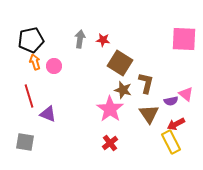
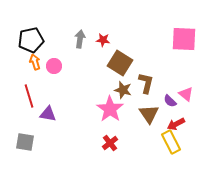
purple semicircle: moved 1 px left; rotated 56 degrees clockwise
purple triangle: rotated 12 degrees counterclockwise
